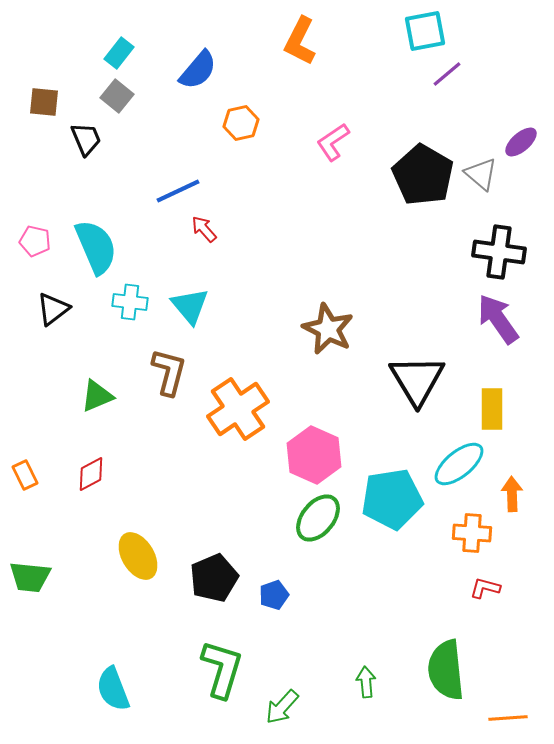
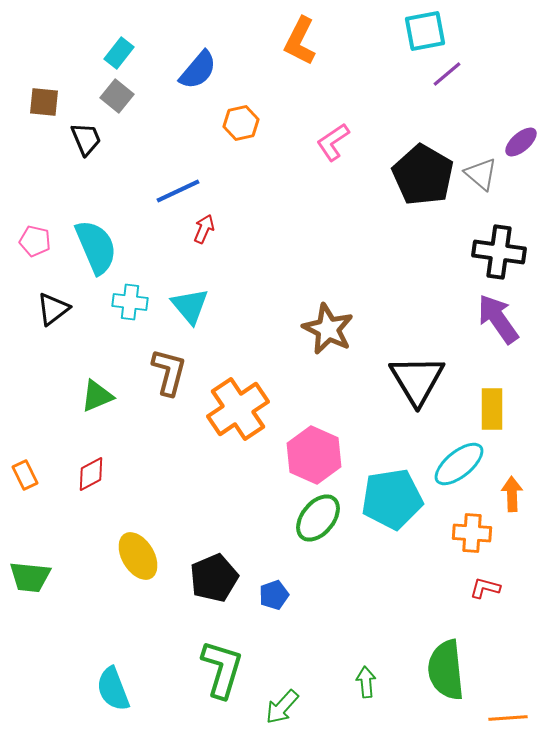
red arrow at (204, 229): rotated 64 degrees clockwise
